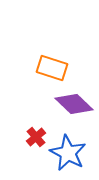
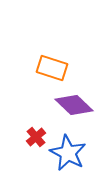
purple diamond: moved 1 px down
